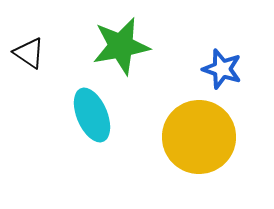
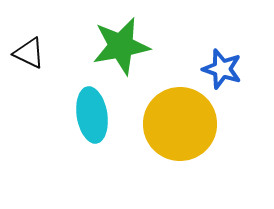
black triangle: rotated 8 degrees counterclockwise
cyan ellipse: rotated 14 degrees clockwise
yellow circle: moved 19 px left, 13 px up
